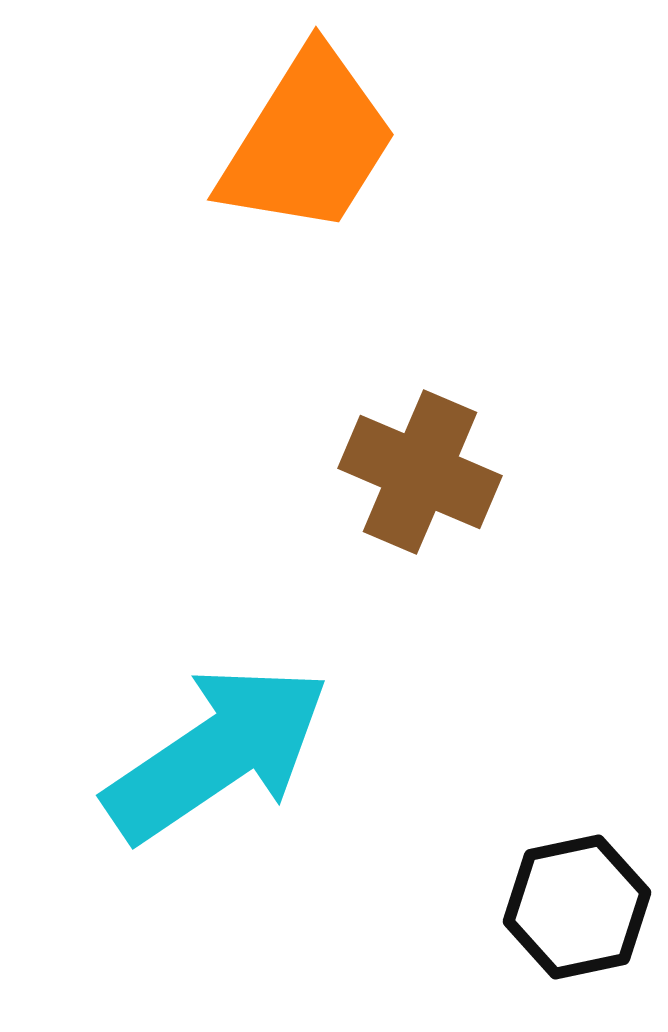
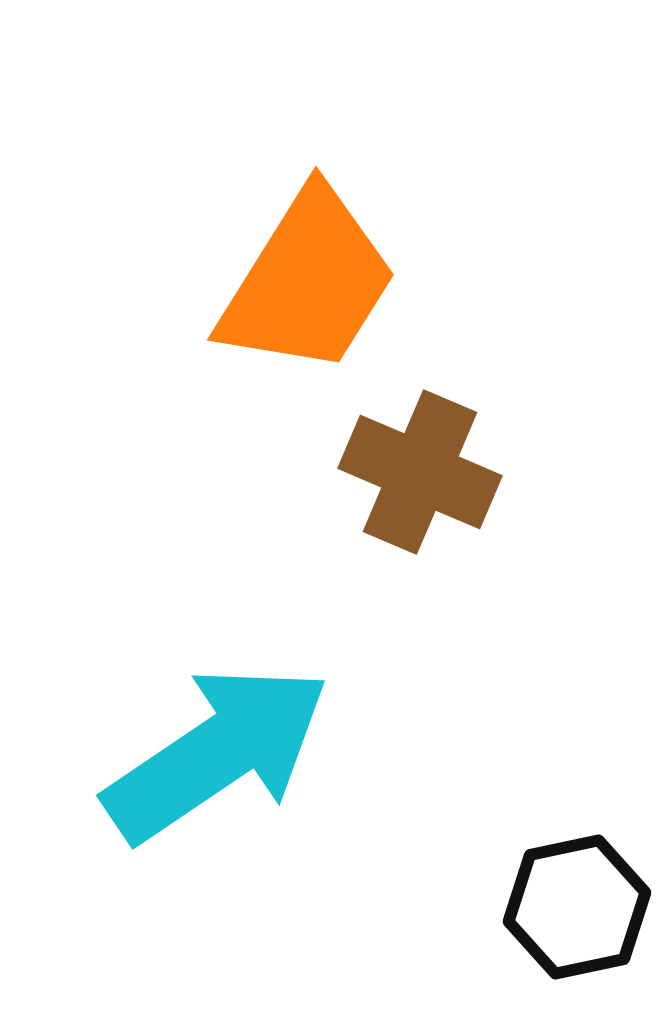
orange trapezoid: moved 140 px down
